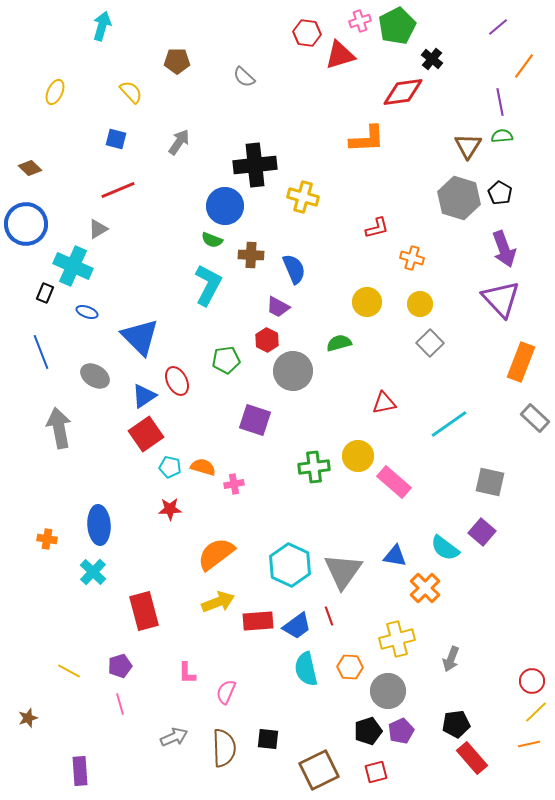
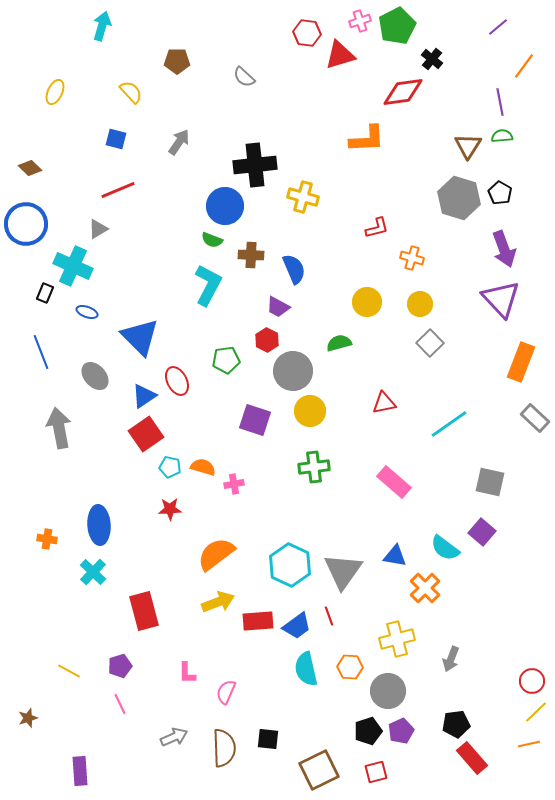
gray ellipse at (95, 376): rotated 16 degrees clockwise
yellow circle at (358, 456): moved 48 px left, 45 px up
pink line at (120, 704): rotated 10 degrees counterclockwise
